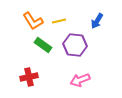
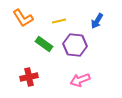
orange L-shape: moved 10 px left, 3 px up
green rectangle: moved 1 px right, 1 px up
